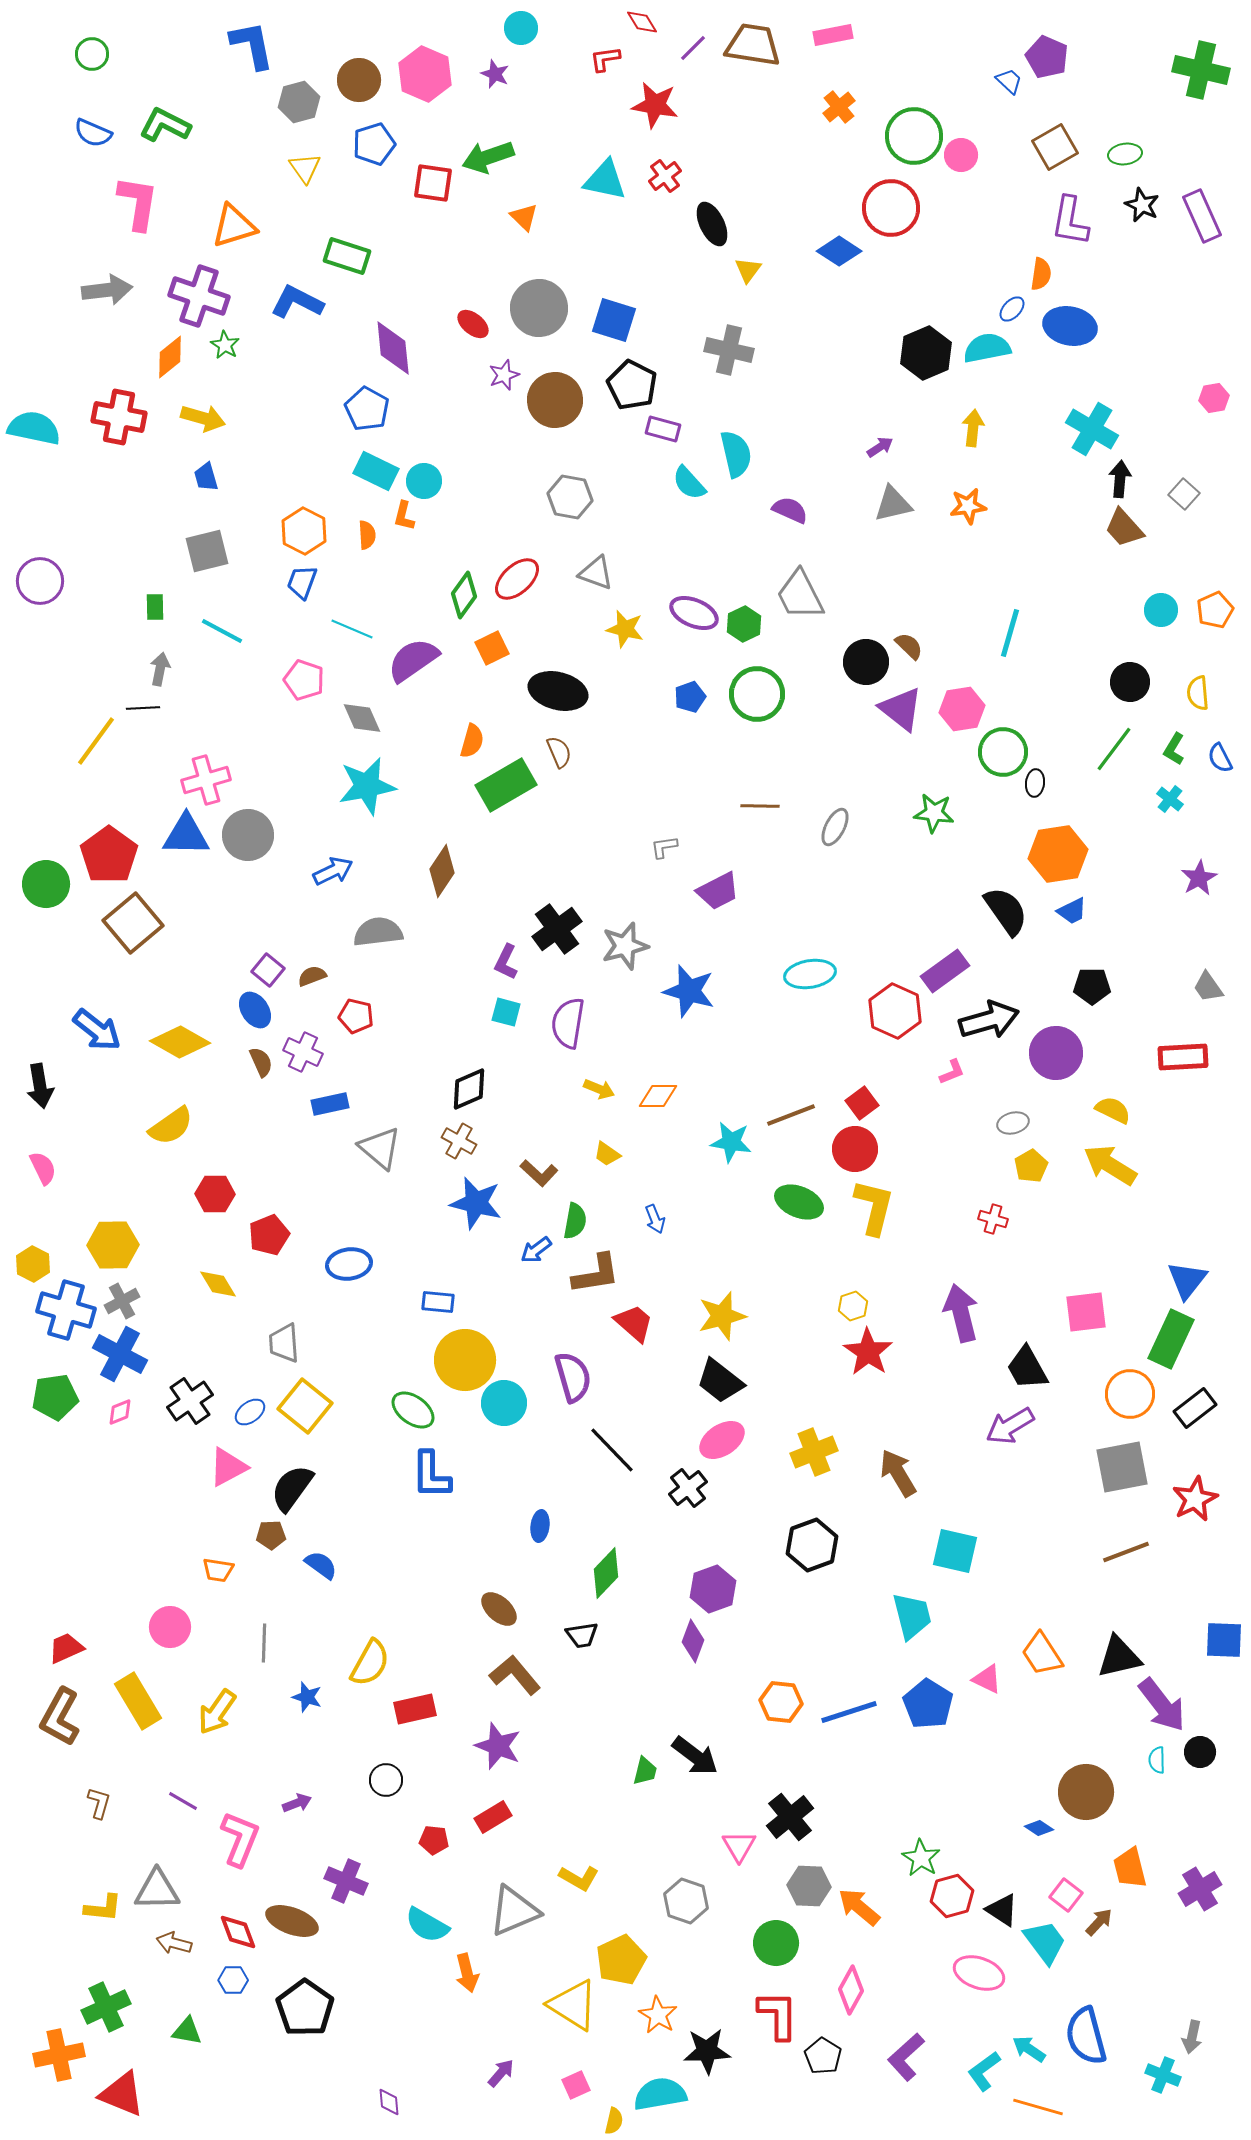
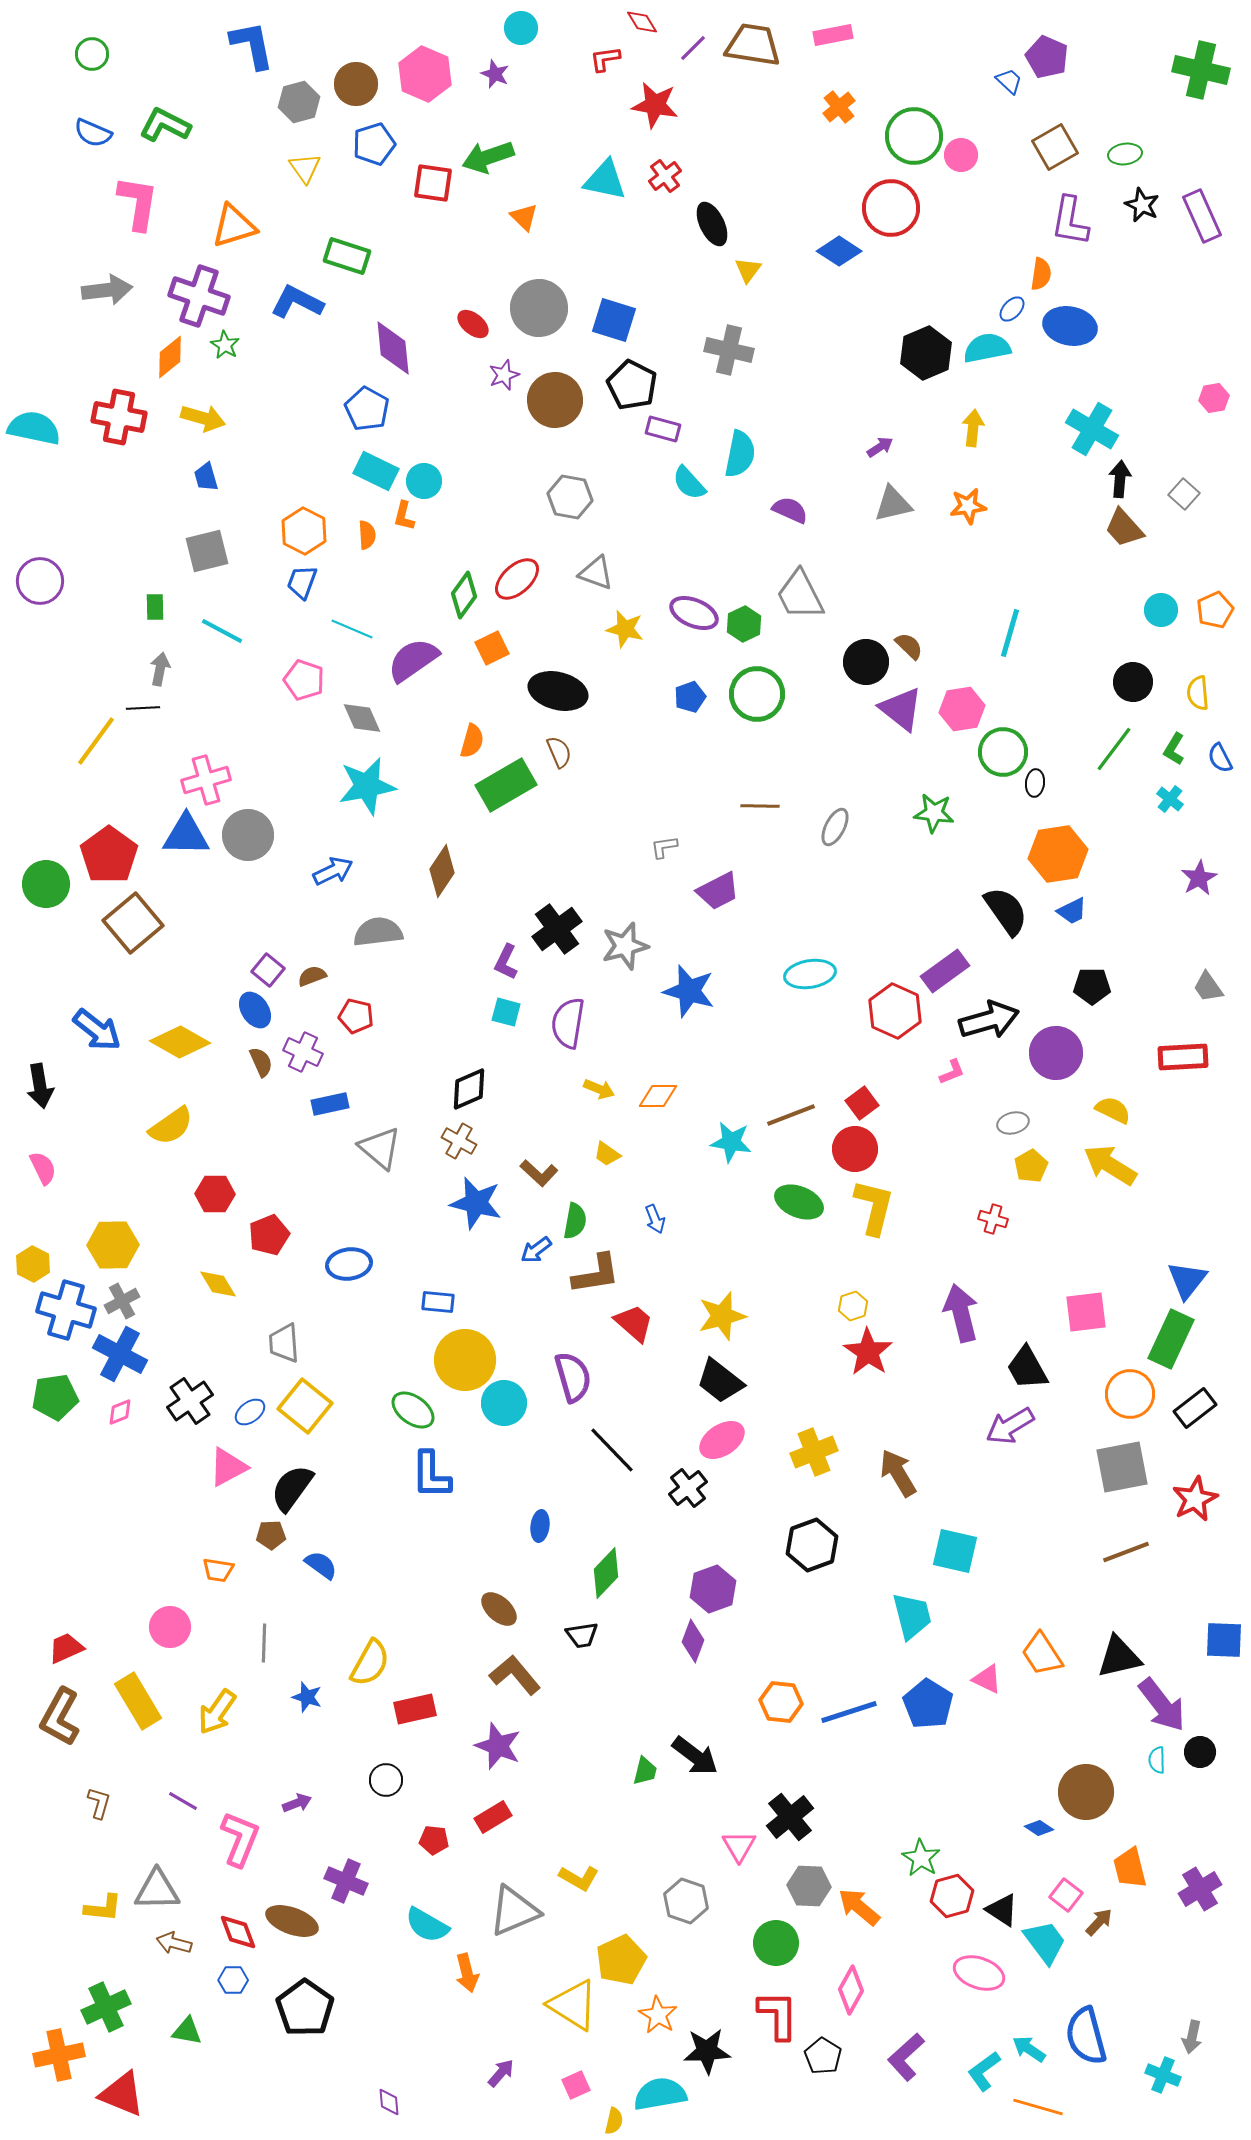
brown circle at (359, 80): moved 3 px left, 4 px down
cyan semicircle at (736, 454): moved 4 px right; rotated 24 degrees clockwise
black circle at (1130, 682): moved 3 px right
